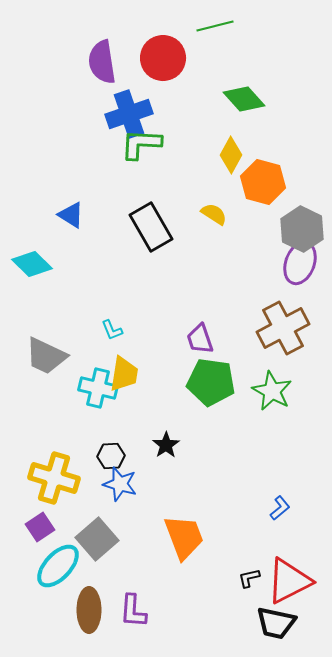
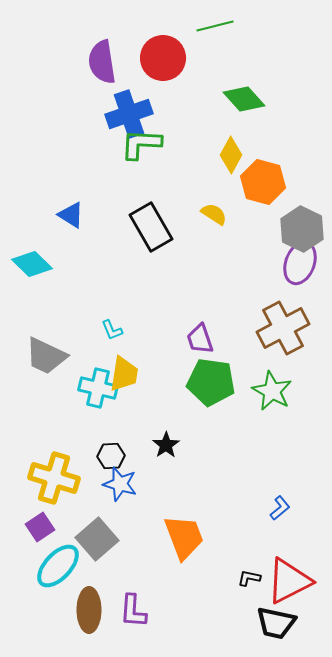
black L-shape: rotated 25 degrees clockwise
